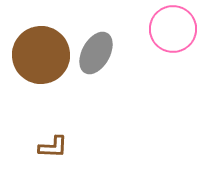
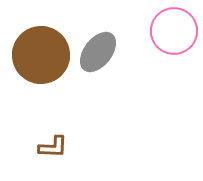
pink circle: moved 1 px right, 2 px down
gray ellipse: moved 2 px right, 1 px up; rotated 9 degrees clockwise
